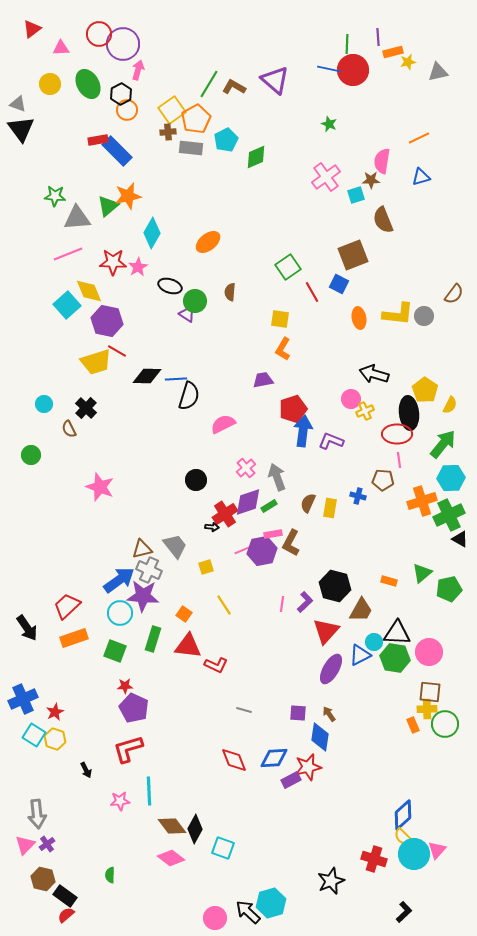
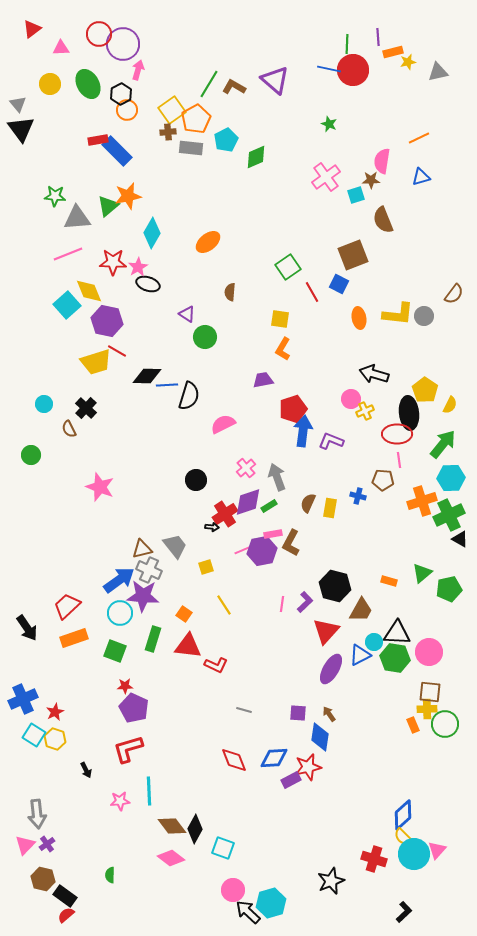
gray triangle at (18, 104): rotated 30 degrees clockwise
black ellipse at (170, 286): moved 22 px left, 2 px up
green circle at (195, 301): moved 10 px right, 36 px down
blue line at (176, 379): moved 9 px left, 6 px down
pink circle at (215, 918): moved 18 px right, 28 px up
